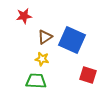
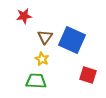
brown triangle: rotated 21 degrees counterclockwise
yellow star: rotated 16 degrees clockwise
